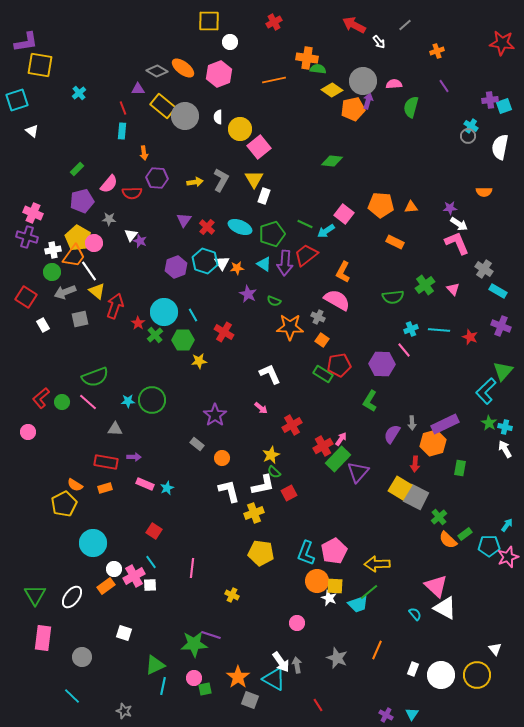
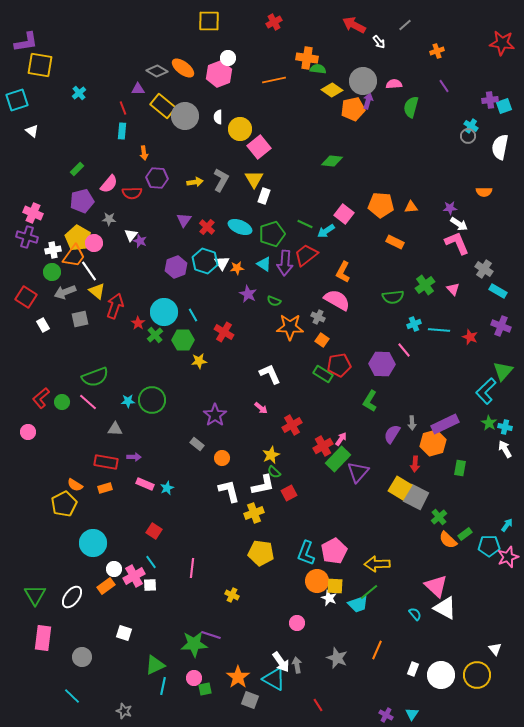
white circle at (230, 42): moved 2 px left, 16 px down
cyan cross at (411, 329): moved 3 px right, 5 px up
